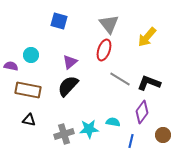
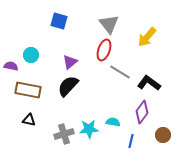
gray line: moved 7 px up
black L-shape: rotated 15 degrees clockwise
